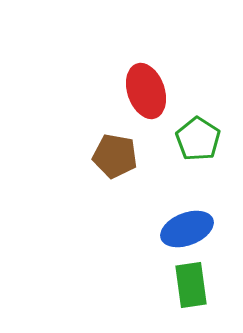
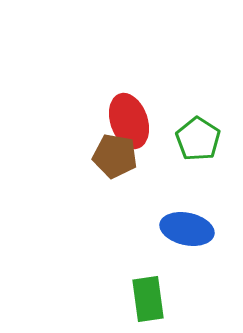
red ellipse: moved 17 px left, 30 px down
blue ellipse: rotated 33 degrees clockwise
green rectangle: moved 43 px left, 14 px down
